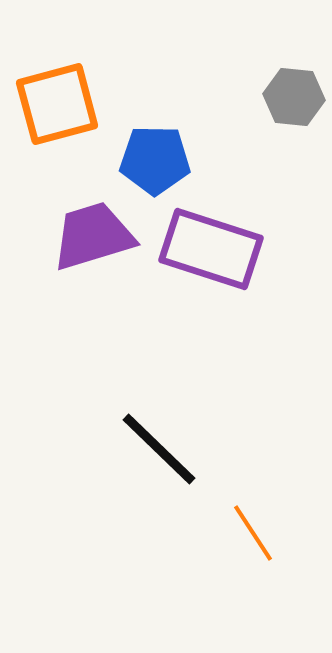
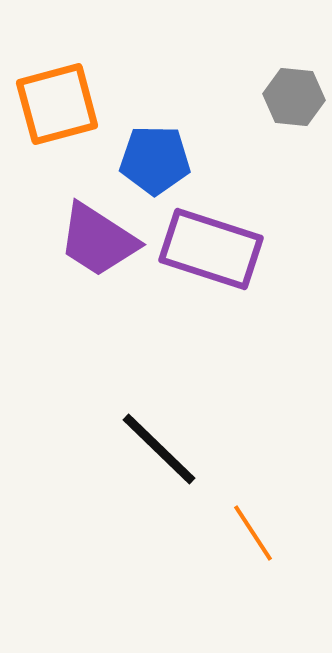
purple trapezoid: moved 5 px right, 4 px down; rotated 130 degrees counterclockwise
